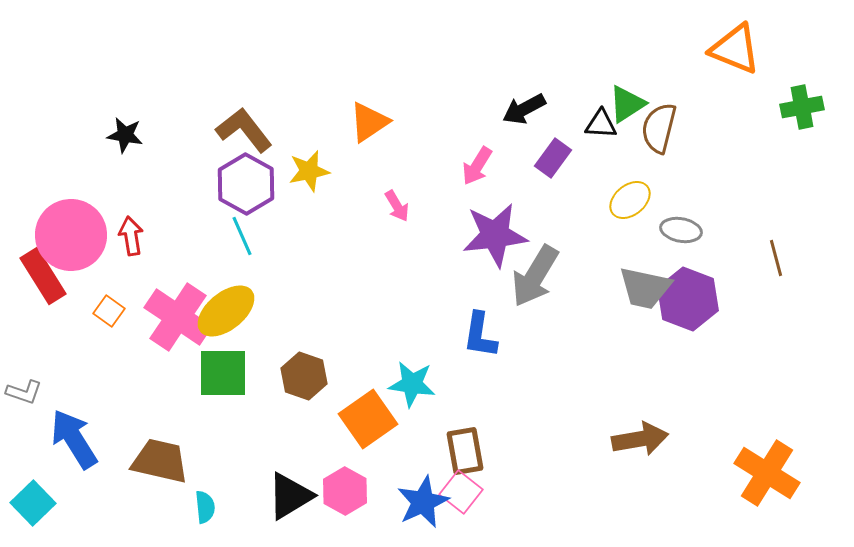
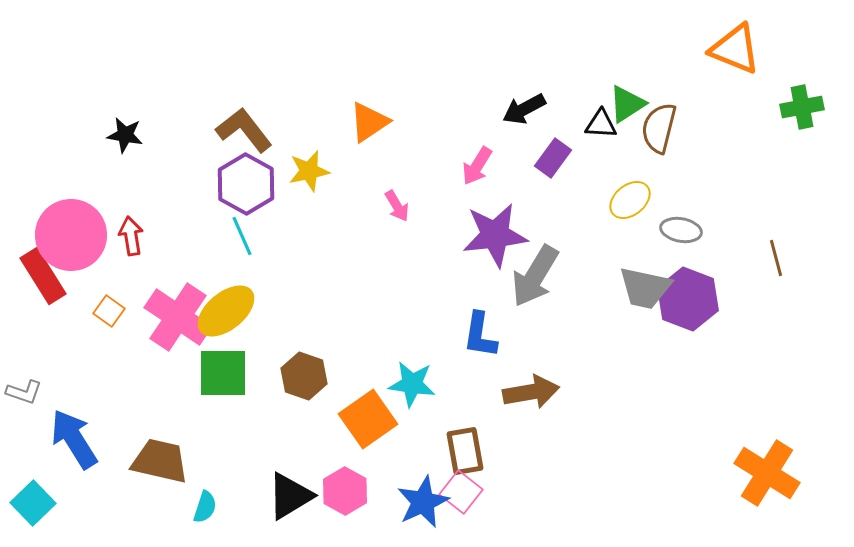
brown arrow at (640, 439): moved 109 px left, 47 px up
cyan semicircle at (205, 507): rotated 24 degrees clockwise
